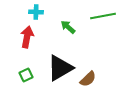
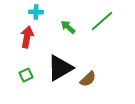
green line: moved 1 px left, 5 px down; rotated 30 degrees counterclockwise
